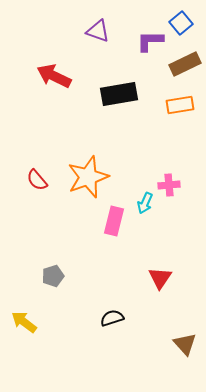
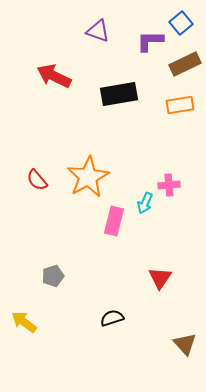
orange star: rotated 9 degrees counterclockwise
